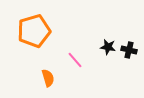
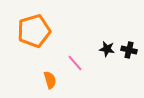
black star: moved 1 px left, 2 px down
pink line: moved 3 px down
orange semicircle: moved 2 px right, 2 px down
